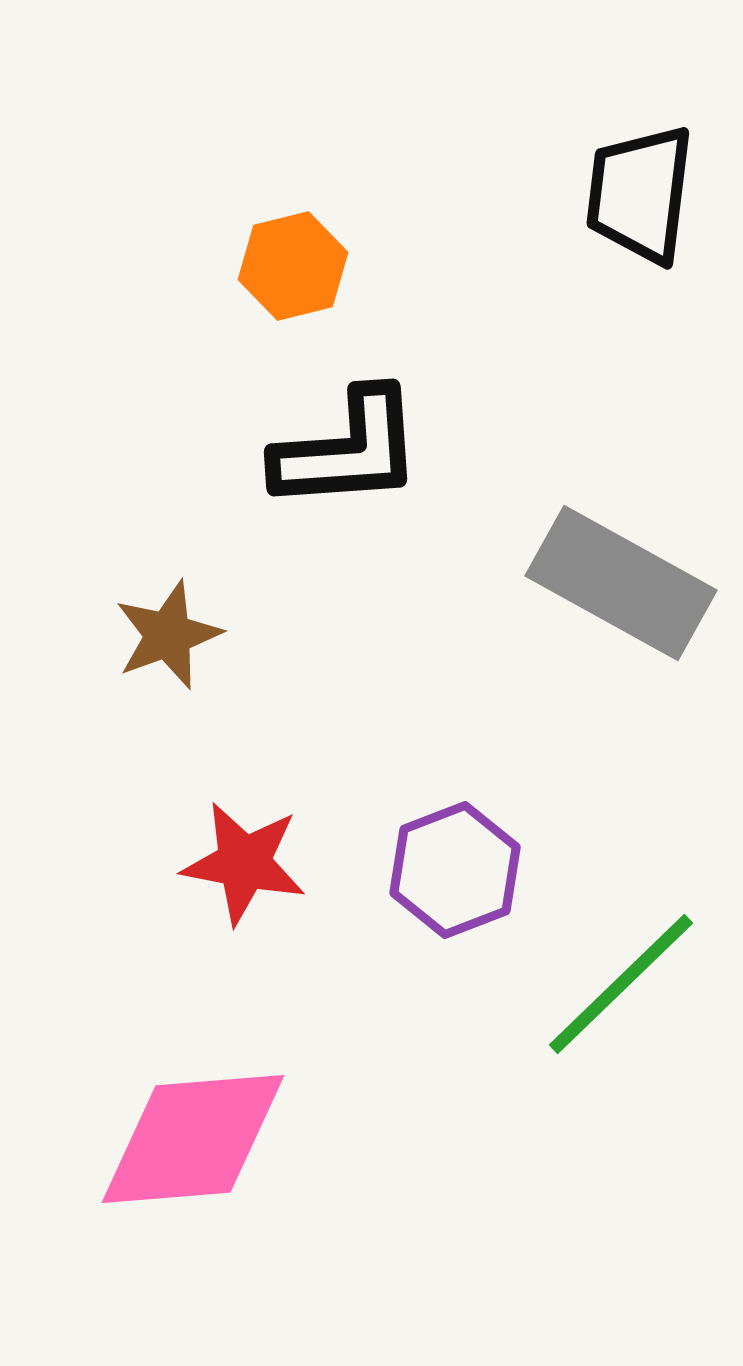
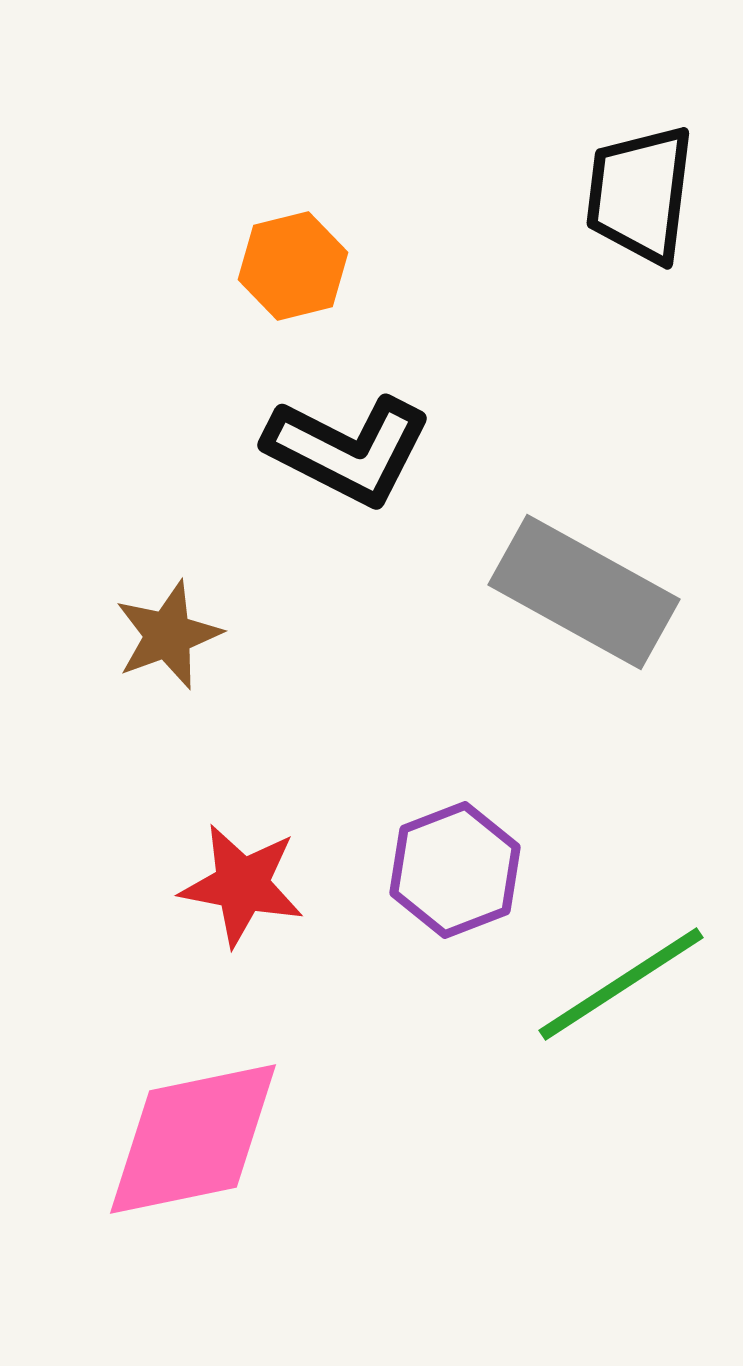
black L-shape: rotated 31 degrees clockwise
gray rectangle: moved 37 px left, 9 px down
red star: moved 2 px left, 22 px down
green line: rotated 11 degrees clockwise
pink diamond: rotated 7 degrees counterclockwise
